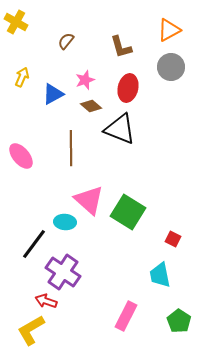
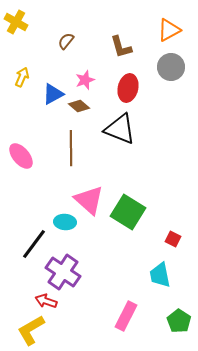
brown diamond: moved 12 px left
